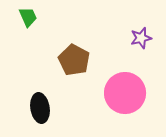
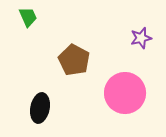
black ellipse: rotated 20 degrees clockwise
